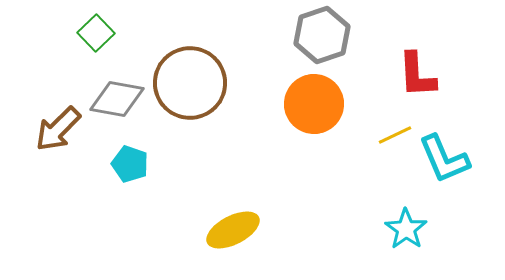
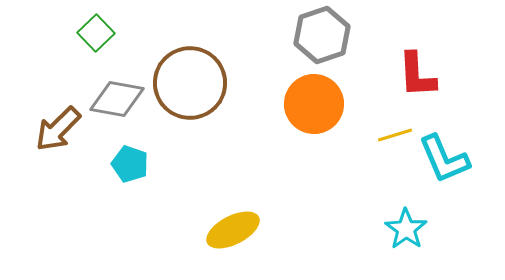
yellow line: rotated 8 degrees clockwise
